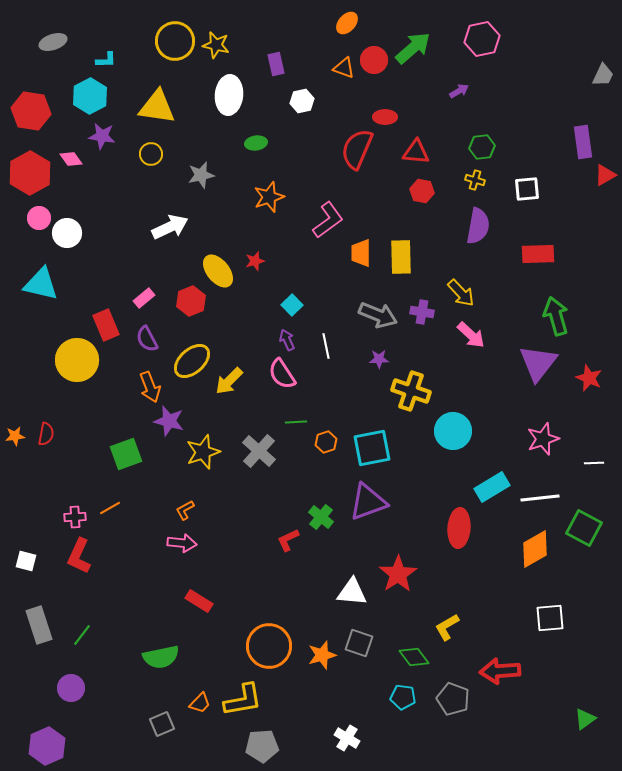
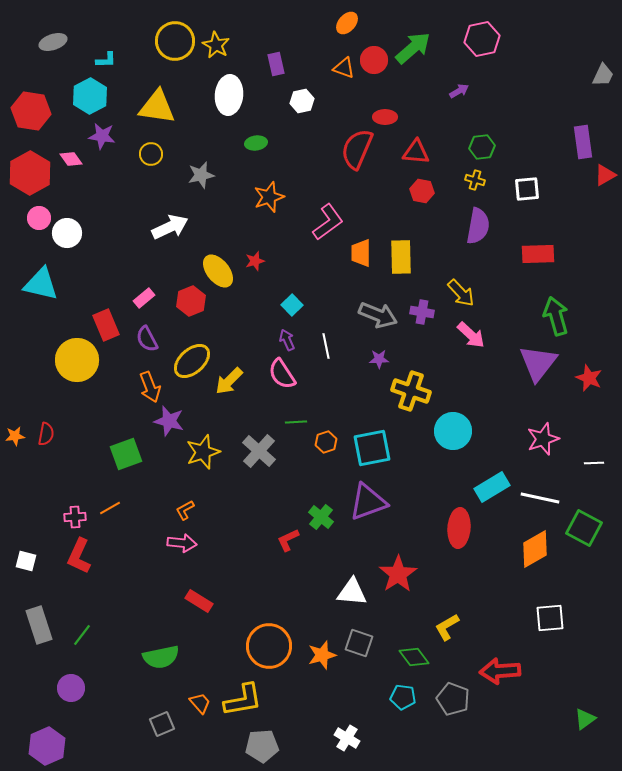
yellow star at (216, 45): rotated 16 degrees clockwise
pink L-shape at (328, 220): moved 2 px down
white line at (540, 498): rotated 18 degrees clockwise
orange trapezoid at (200, 703): rotated 85 degrees counterclockwise
